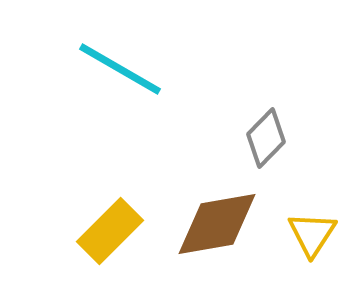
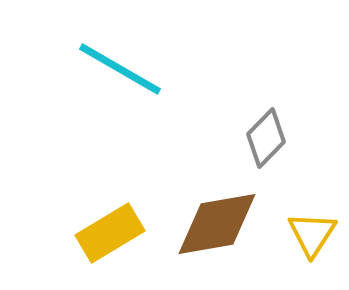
yellow rectangle: moved 2 px down; rotated 14 degrees clockwise
